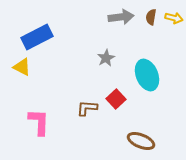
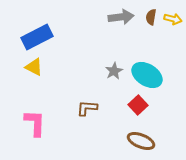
yellow arrow: moved 1 px left, 1 px down
gray star: moved 8 px right, 13 px down
yellow triangle: moved 12 px right
cyan ellipse: rotated 36 degrees counterclockwise
red square: moved 22 px right, 6 px down
pink L-shape: moved 4 px left, 1 px down
